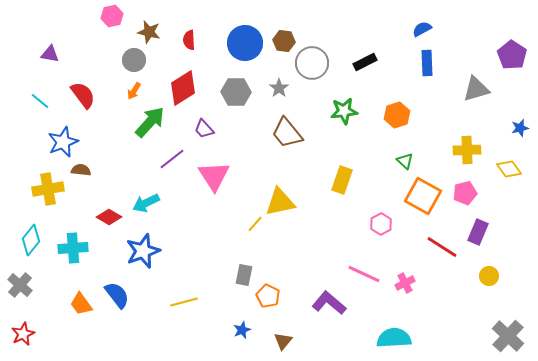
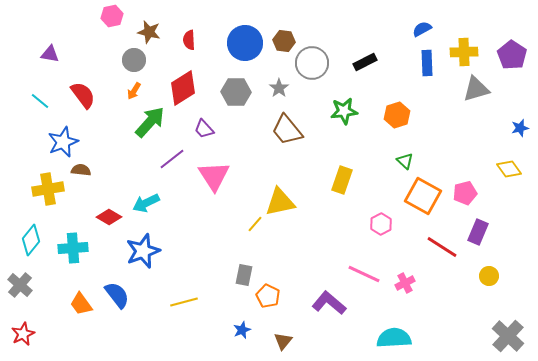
brown trapezoid at (287, 133): moved 3 px up
yellow cross at (467, 150): moved 3 px left, 98 px up
